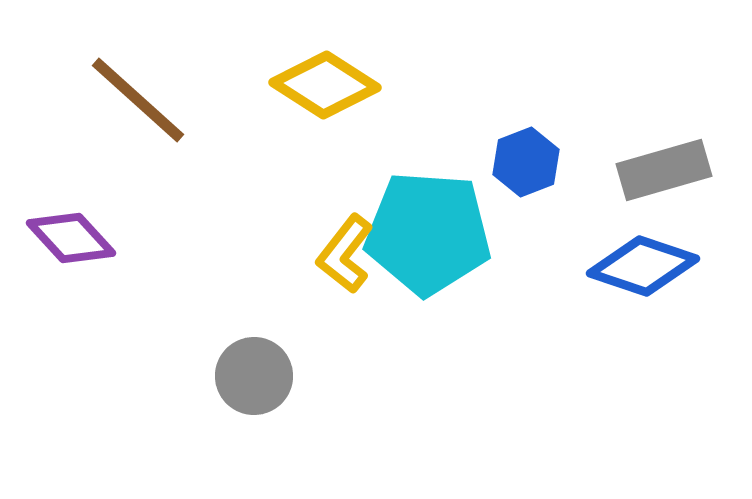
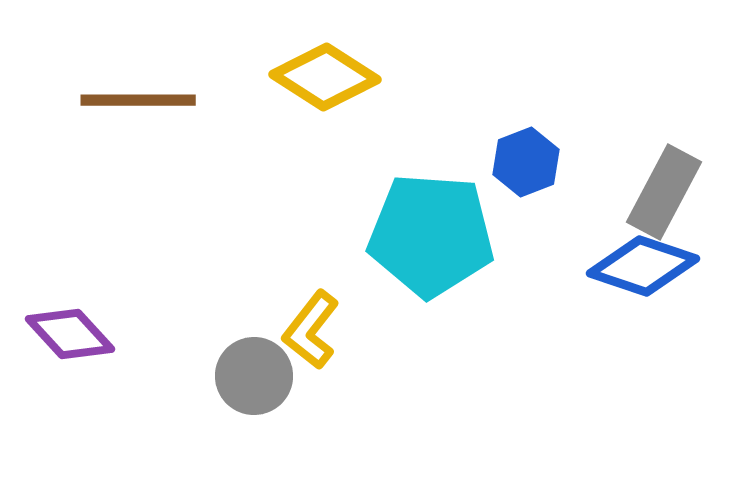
yellow diamond: moved 8 px up
brown line: rotated 42 degrees counterclockwise
gray rectangle: moved 22 px down; rotated 46 degrees counterclockwise
cyan pentagon: moved 3 px right, 2 px down
purple diamond: moved 1 px left, 96 px down
yellow L-shape: moved 34 px left, 76 px down
